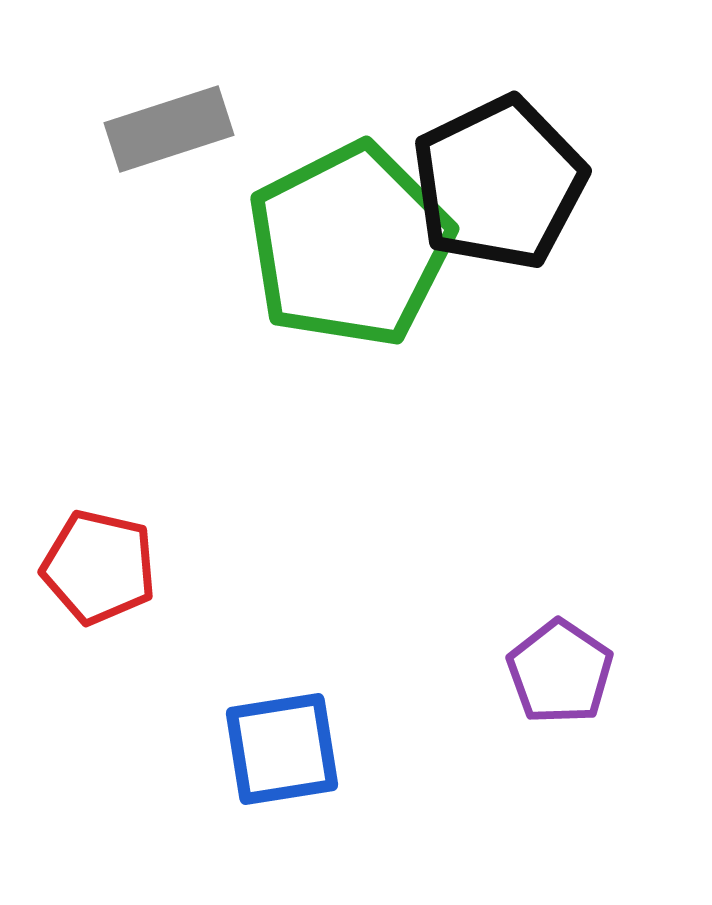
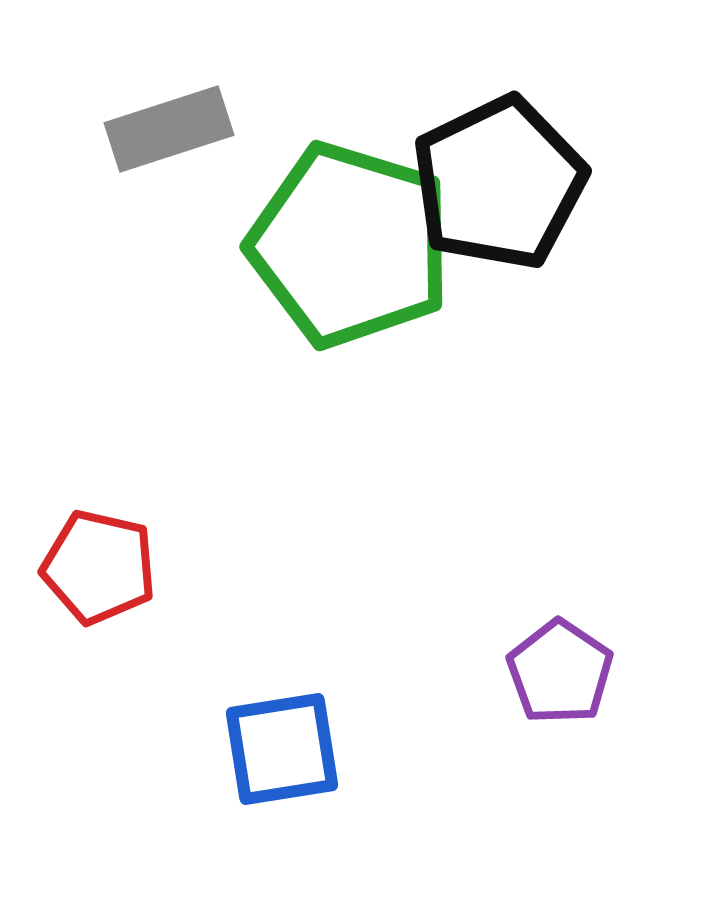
green pentagon: rotated 28 degrees counterclockwise
